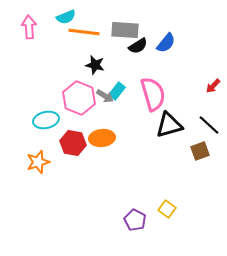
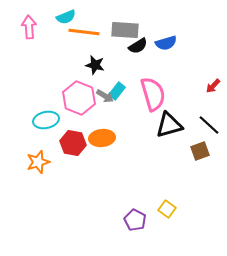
blue semicircle: rotated 35 degrees clockwise
